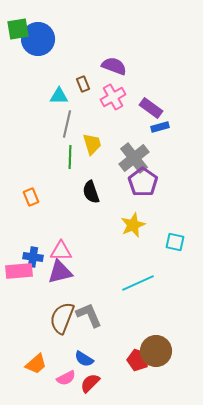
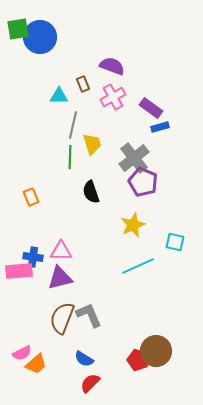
blue circle: moved 2 px right, 2 px up
purple semicircle: moved 2 px left
gray line: moved 6 px right, 1 px down
purple pentagon: rotated 12 degrees counterclockwise
purple triangle: moved 6 px down
cyan line: moved 17 px up
pink semicircle: moved 44 px left, 25 px up
